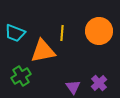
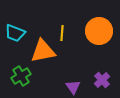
purple cross: moved 3 px right, 3 px up
